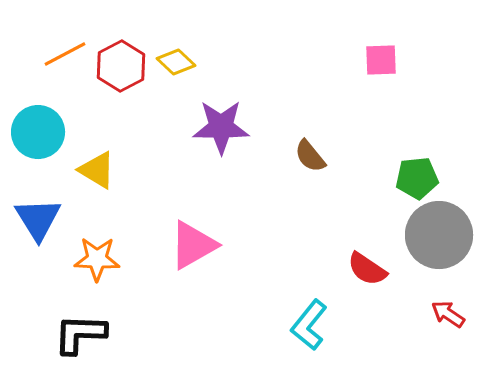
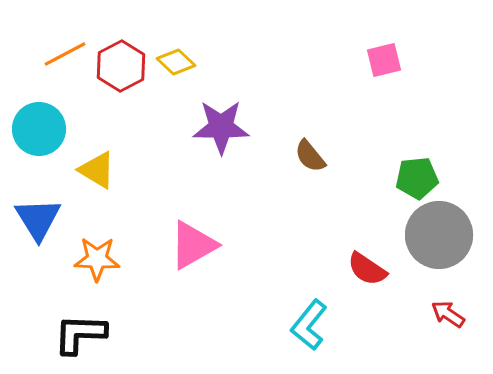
pink square: moved 3 px right; rotated 12 degrees counterclockwise
cyan circle: moved 1 px right, 3 px up
